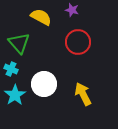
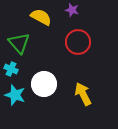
cyan star: rotated 20 degrees counterclockwise
